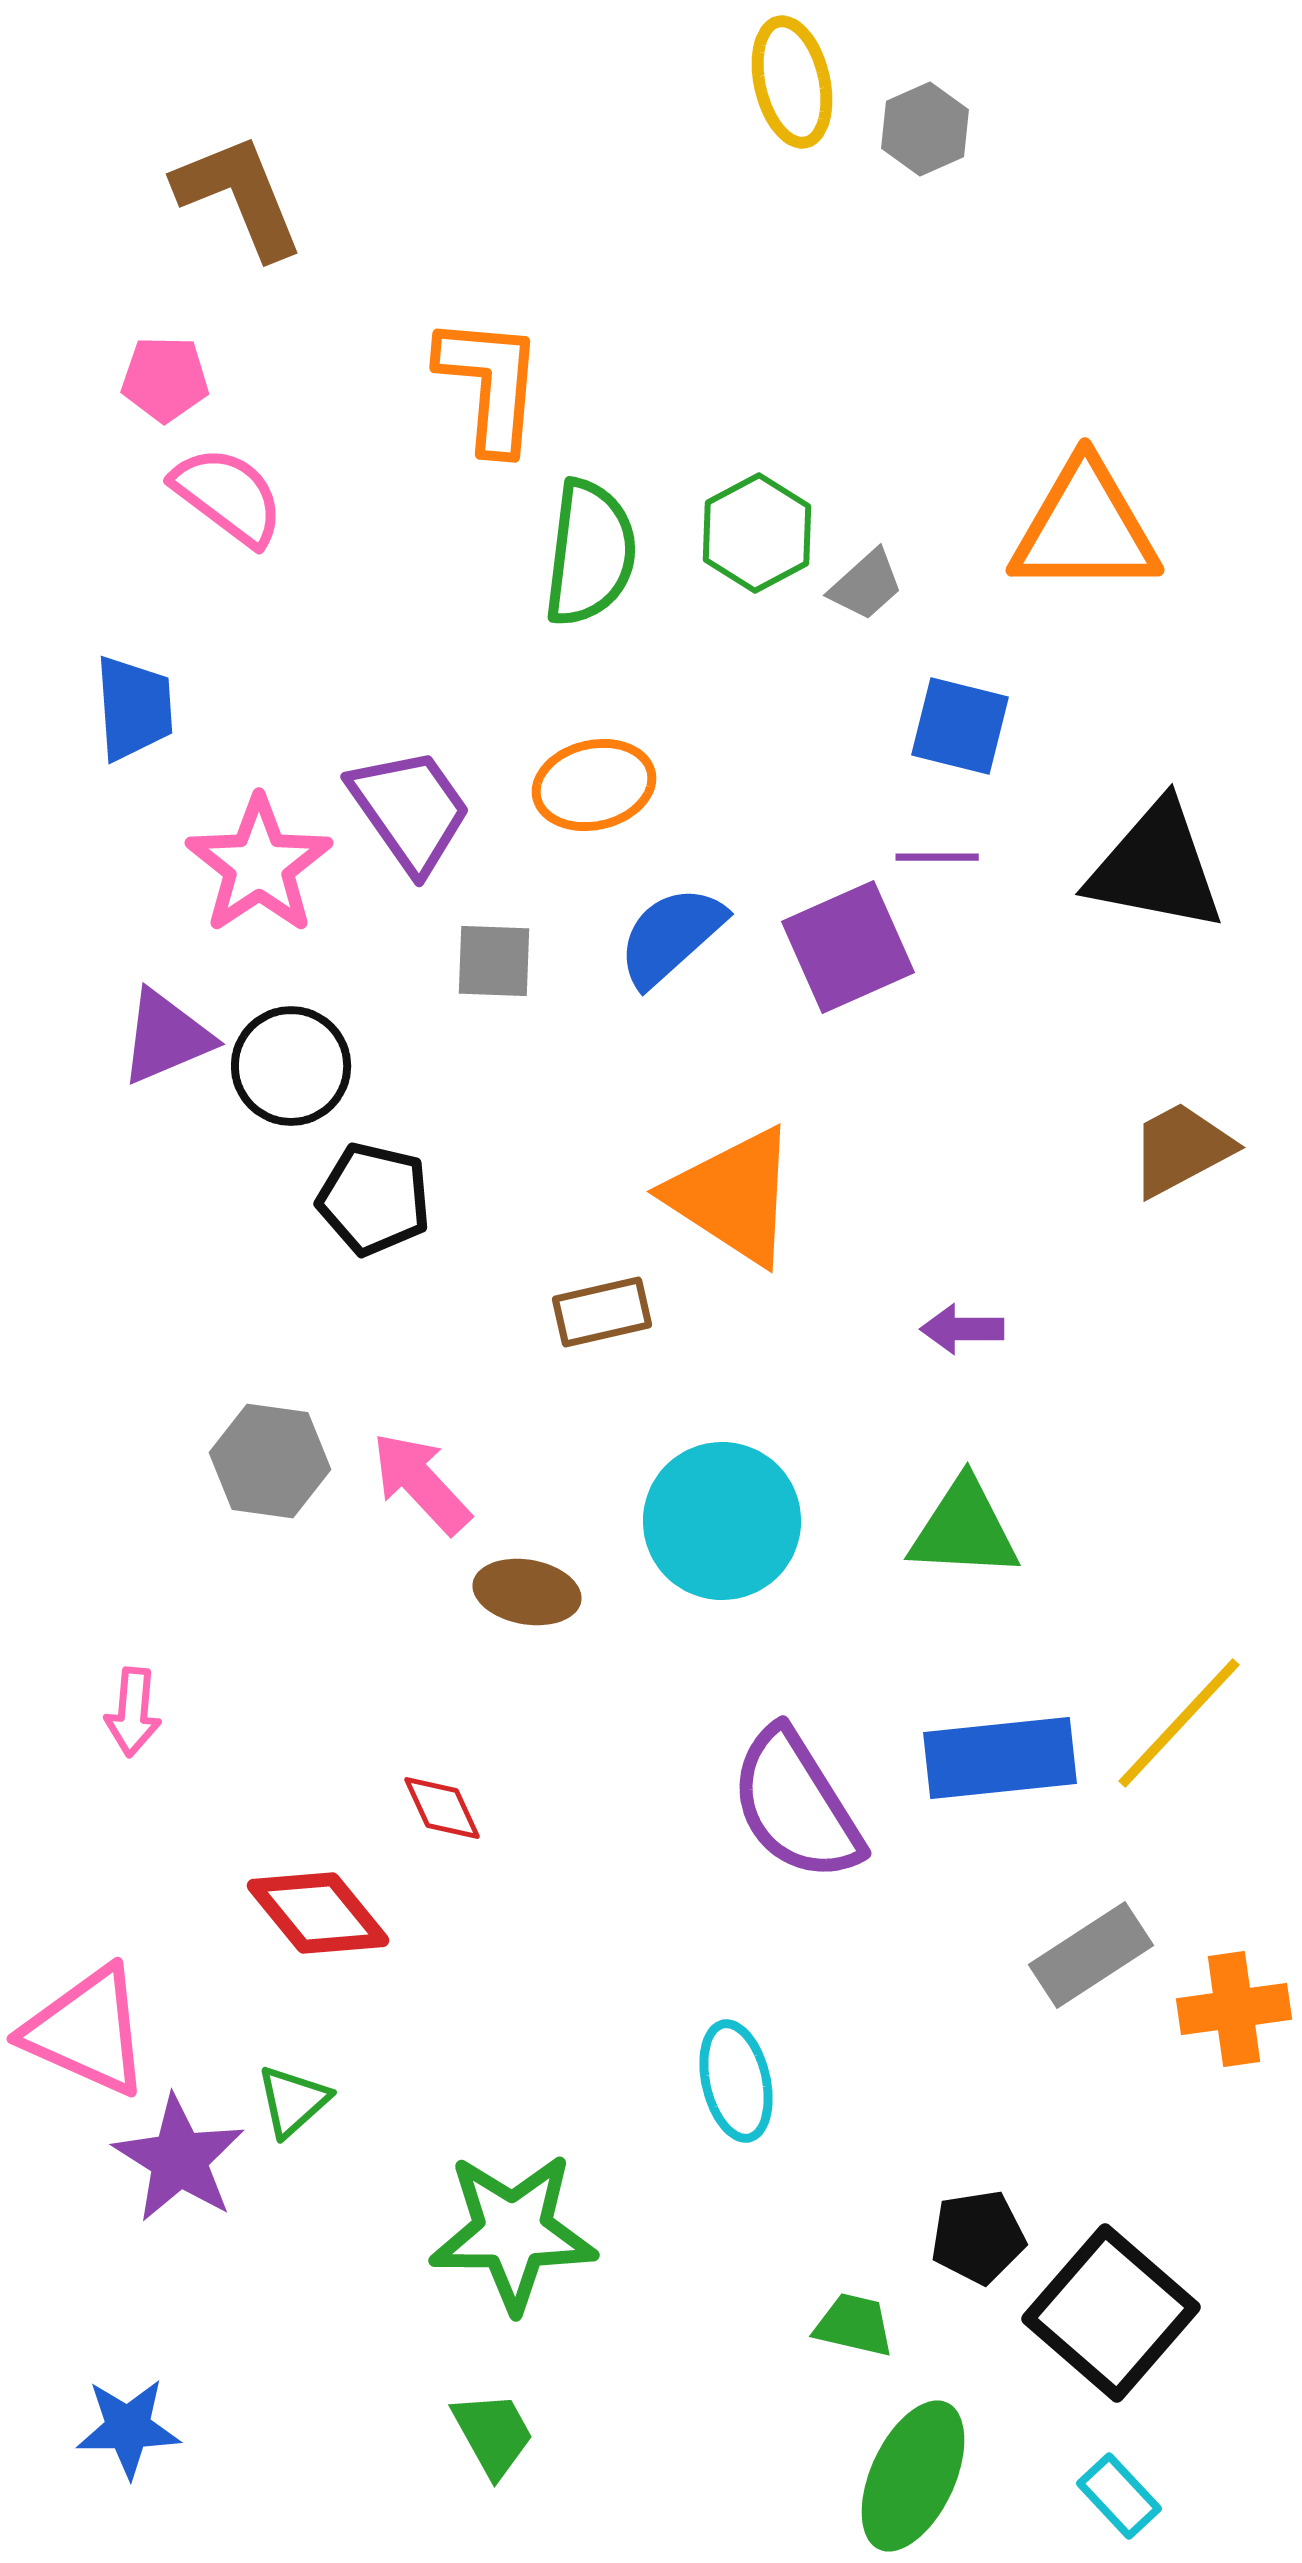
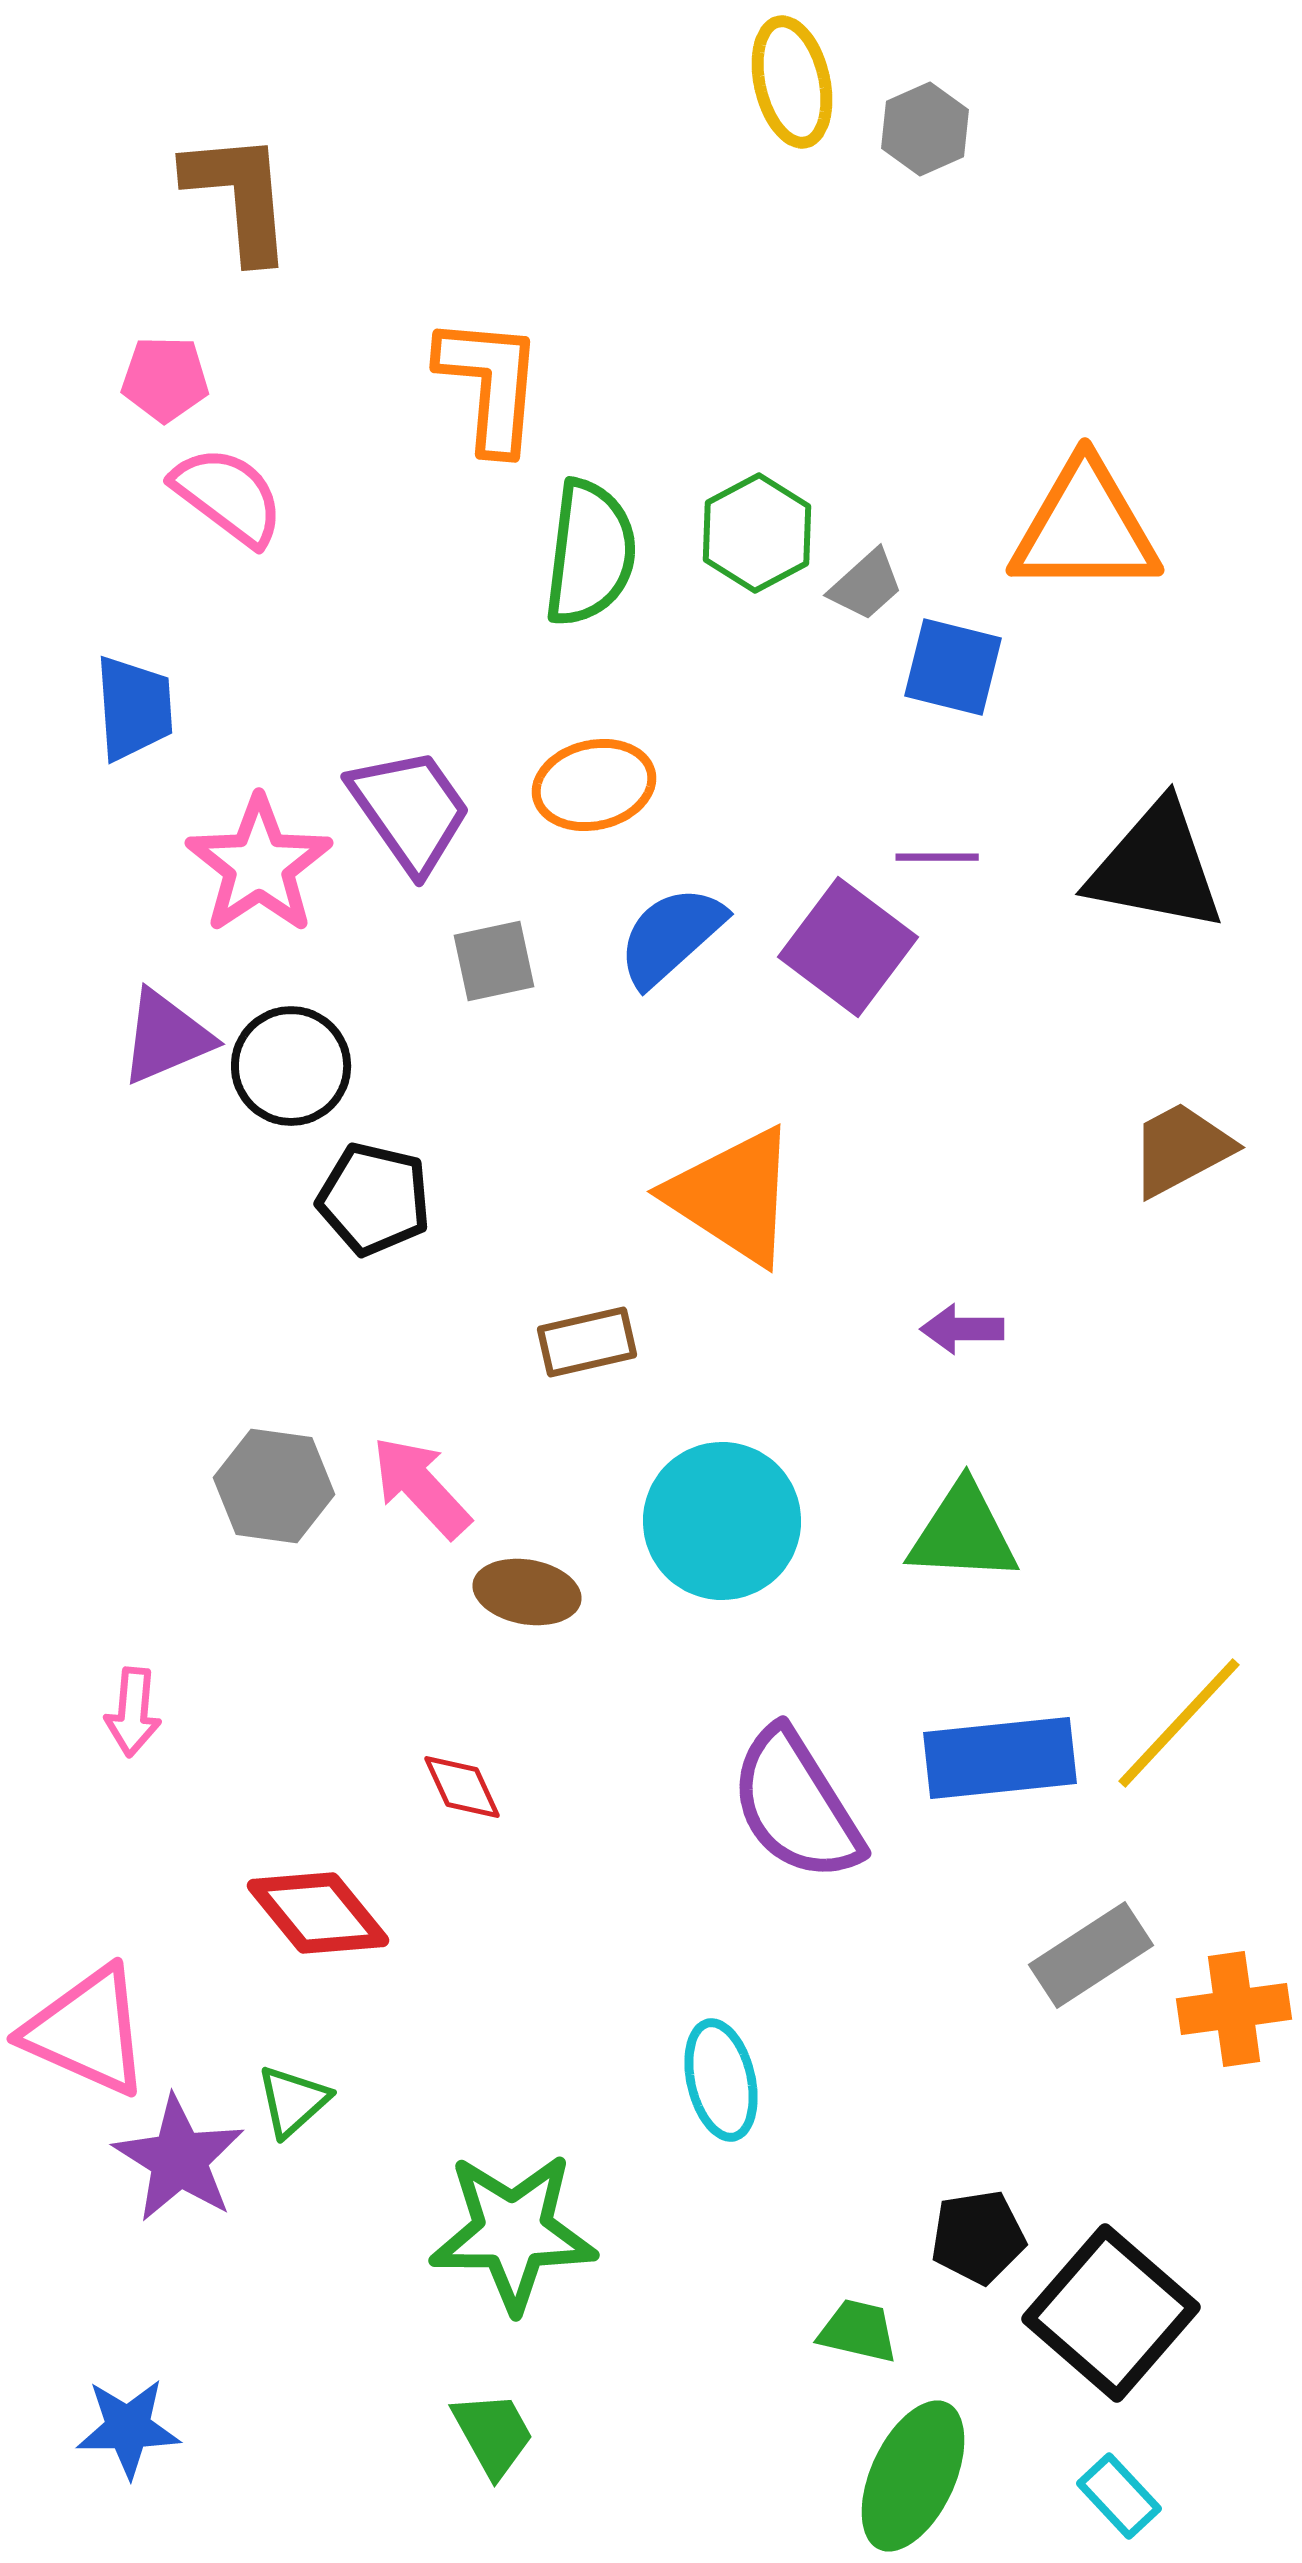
brown L-shape at (239, 196): rotated 17 degrees clockwise
blue square at (960, 726): moved 7 px left, 59 px up
purple square at (848, 947): rotated 29 degrees counterclockwise
gray square at (494, 961): rotated 14 degrees counterclockwise
brown rectangle at (602, 1312): moved 15 px left, 30 px down
gray hexagon at (270, 1461): moved 4 px right, 25 px down
pink arrow at (421, 1483): moved 4 px down
green triangle at (964, 1529): moved 1 px left, 4 px down
red diamond at (442, 1808): moved 20 px right, 21 px up
cyan ellipse at (736, 2081): moved 15 px left, 1 px up
green trapezoid at (854, 2325): moved 4 px right, 6 px down
